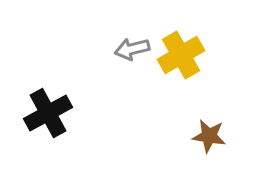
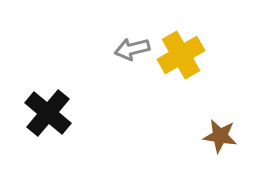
black cross: rotated 21 degrees counterclockwise
brown star: moved 11 px right
